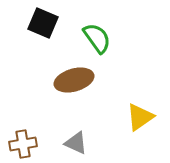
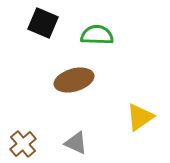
green semicircle: moved 3 px up; rotated 52 degrees counterclockwise
brown cross: rotated 32 degrees counterclockwise
